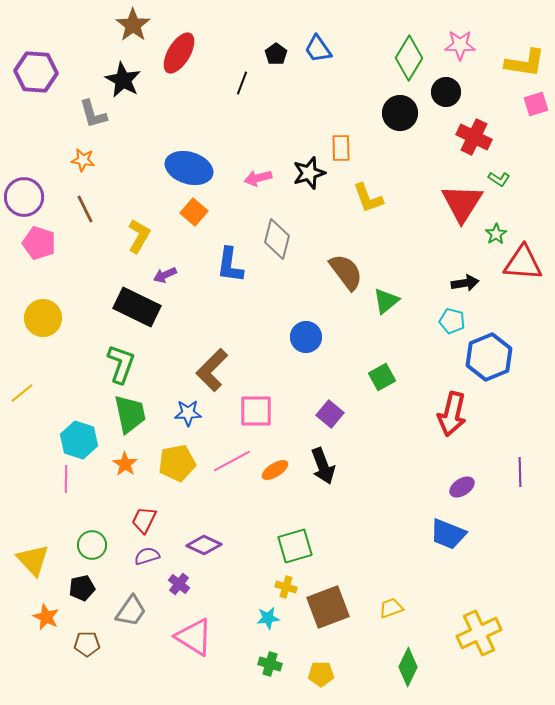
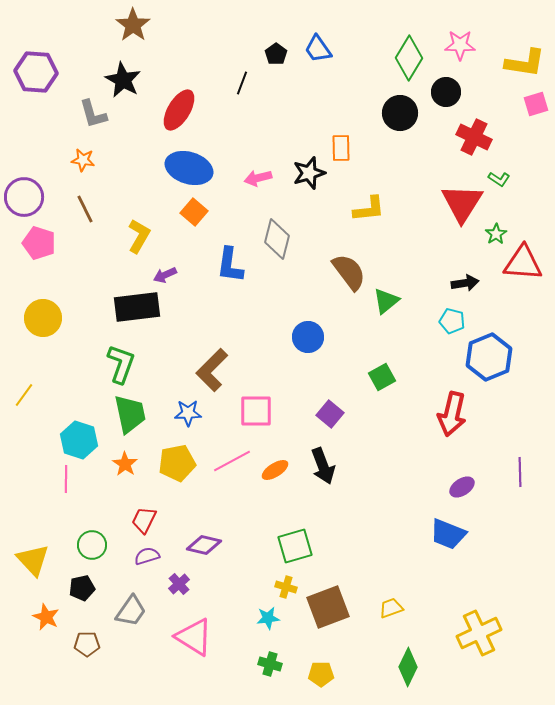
red ellipse at (179, 53): moved 57 px down
yellow L-shape at (368, 198): moved 1 px right, 11 px down; rotated 76 degrees counterclockwise
brown semicircle at (346, 272): moved 3 px right
black rectangle at (137, 307): rotated 33 degrees counterclockwise
blue circle at (306, 337): moved 2 px right
yellow line at (22, 393): moved 2 px right, 2 px down; rotated 15 degrees counterclockwise
purple diamond at (204, 545): rotated 12 degrees counterclockwise
purple cross at (179, 584): rotated 10 degrees clockwise
